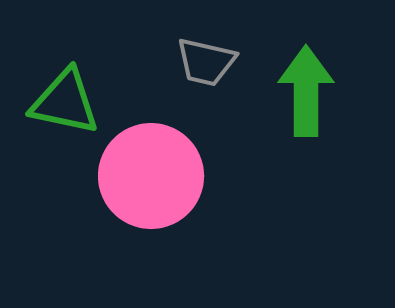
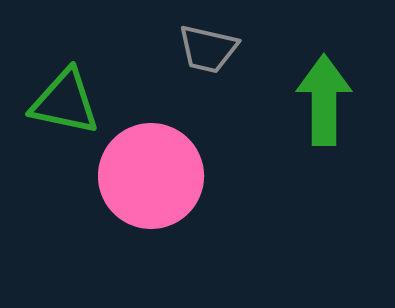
gray trapezoid: moved 2 px right, 13 px up
green arrow: moved 18 px right, 9 px down
